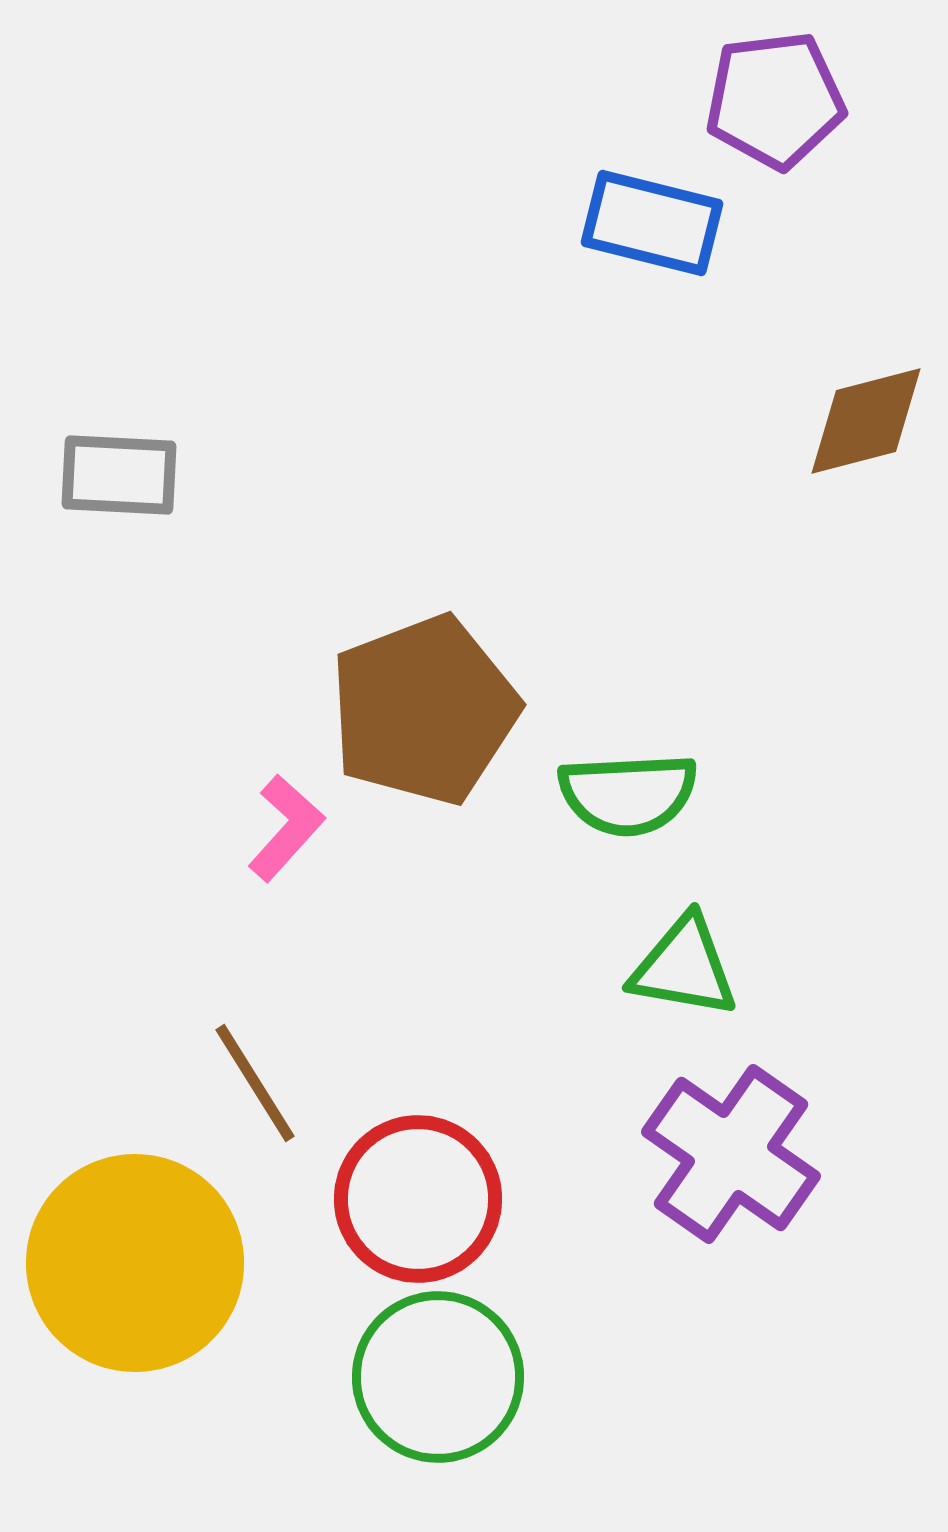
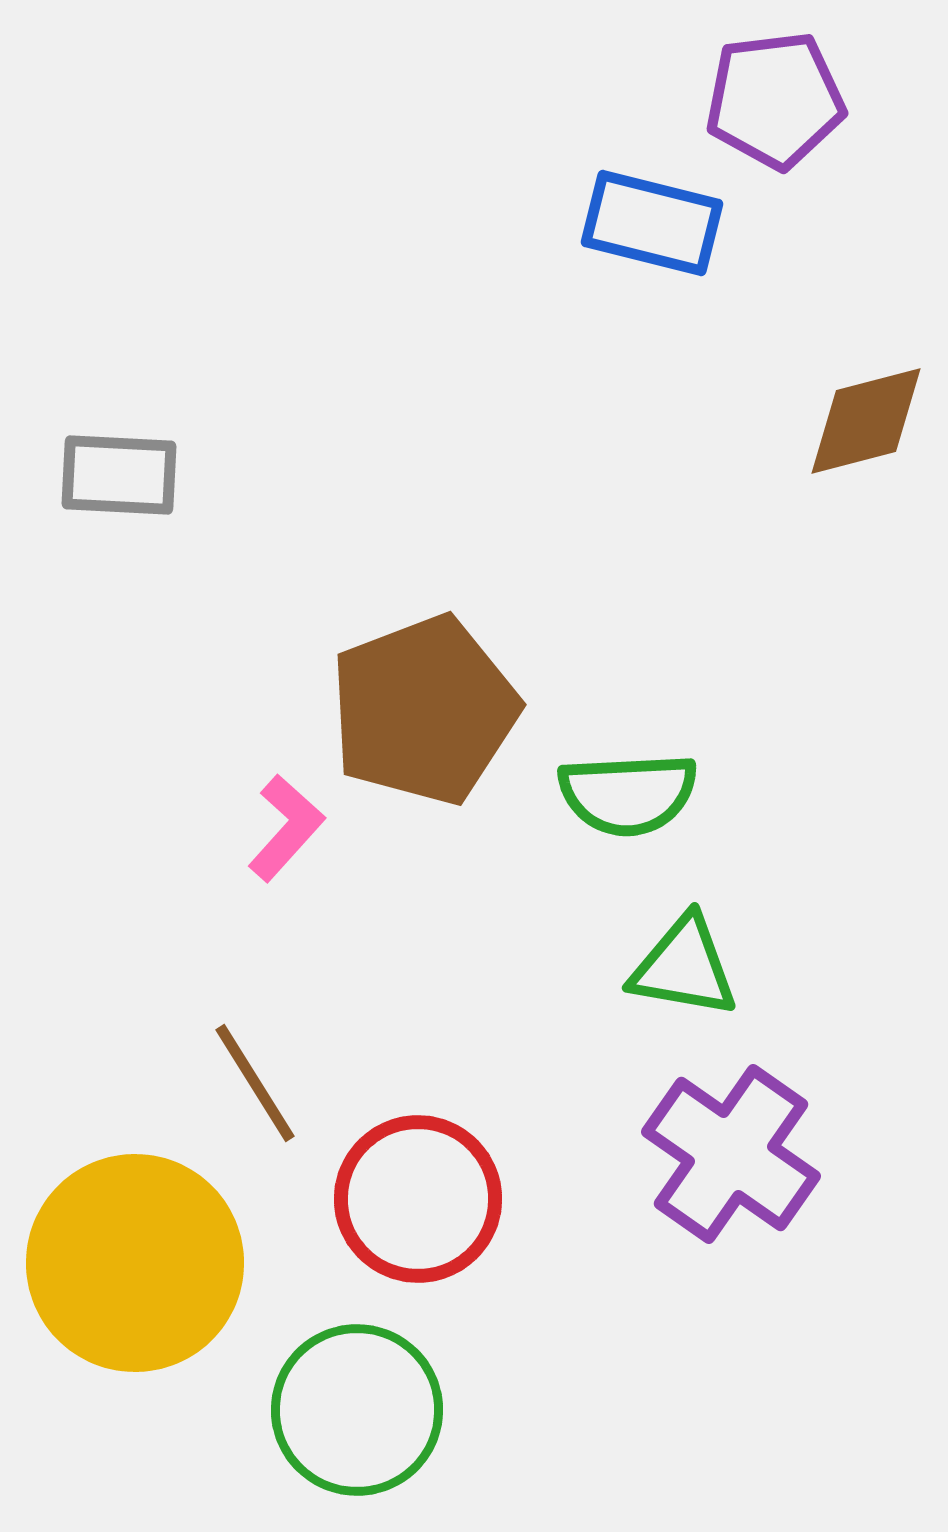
green circle: moved 81 px left, 33 px down
